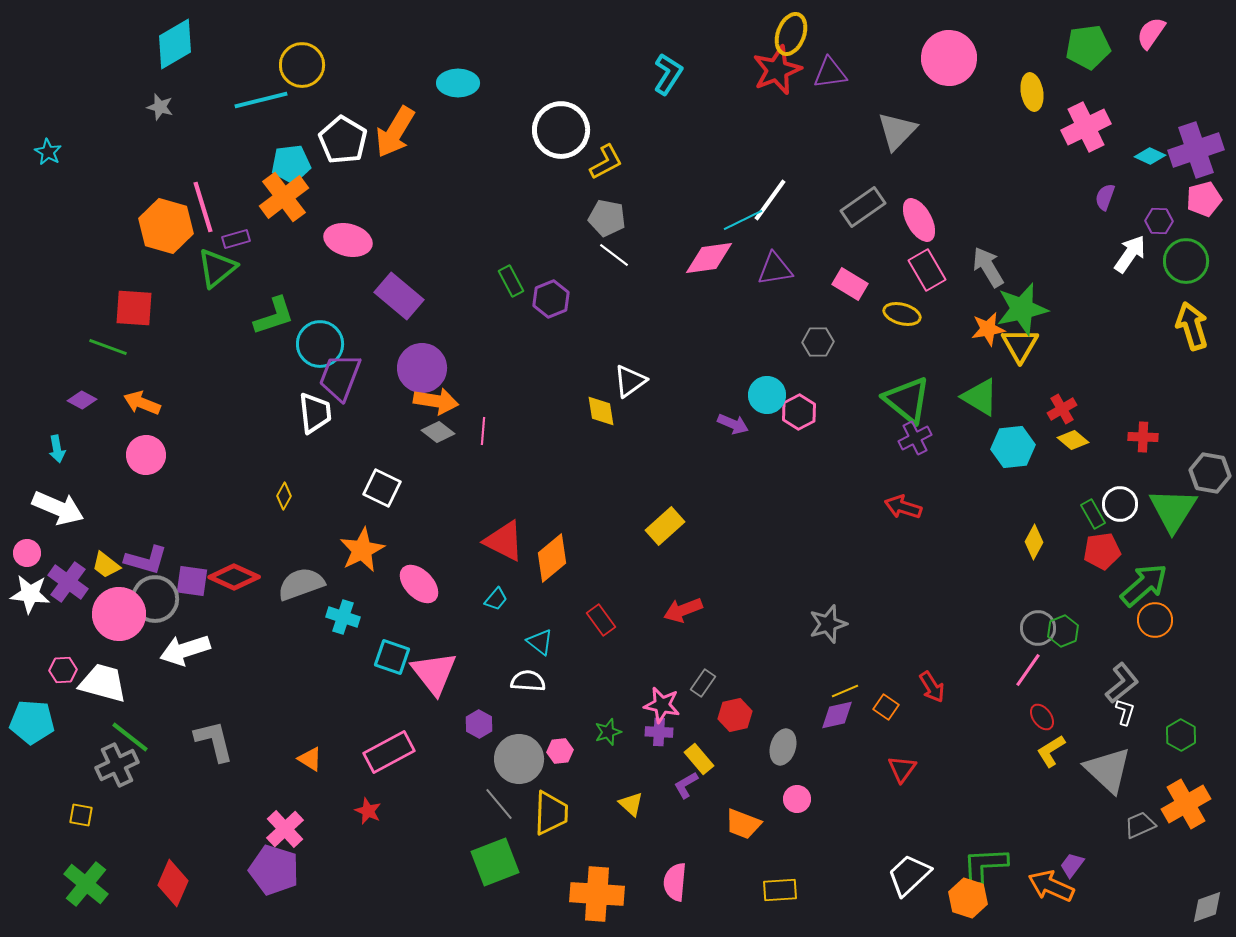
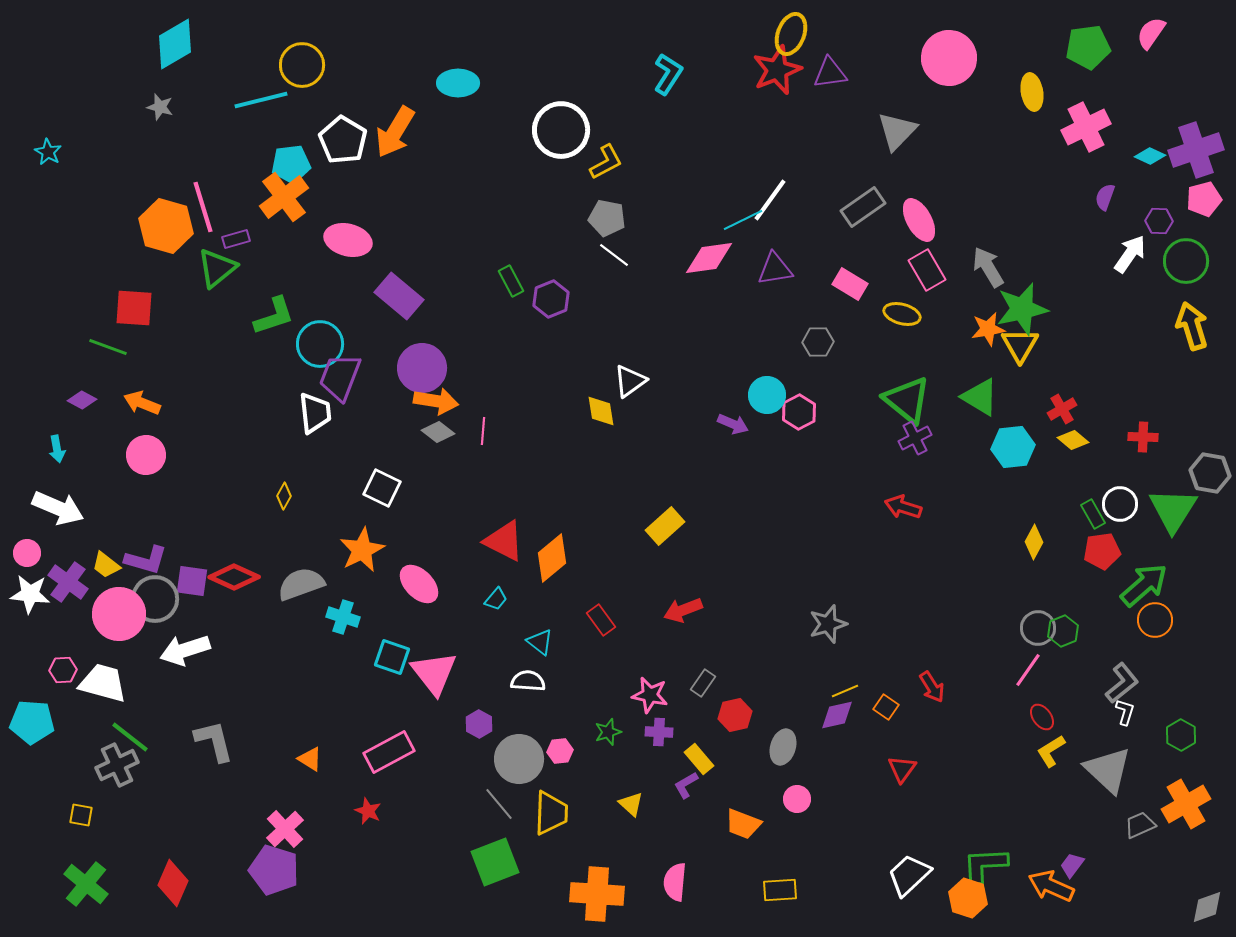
pink star at (662, 705): moved 12 px left, 10 px up
